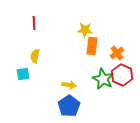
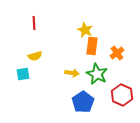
yellow star: rotated 21 degrees clockwise
yellow semicircle: rotated 120 degrees counterclockwise
red hexagon: moved 20 px down
green star: moved 6 px left, 5 px up
yellow arrow: moved 3 px right, 12 px up
blue pentagon: moved 14 px right, 4 px up
